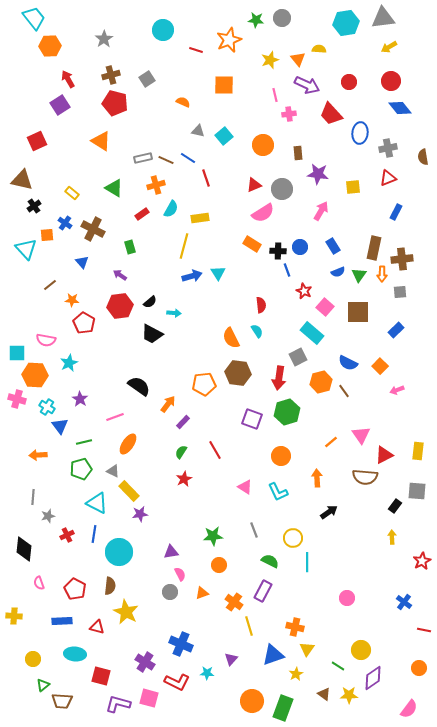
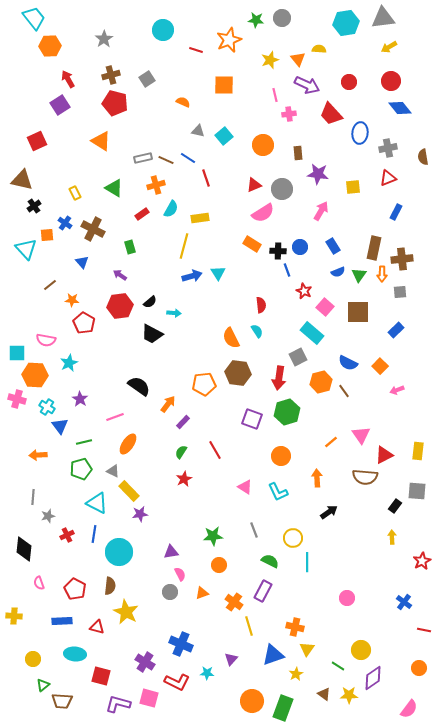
yellow rectangle at (72, 193): moved 3 px right; rotated 24 degrees clockwise
